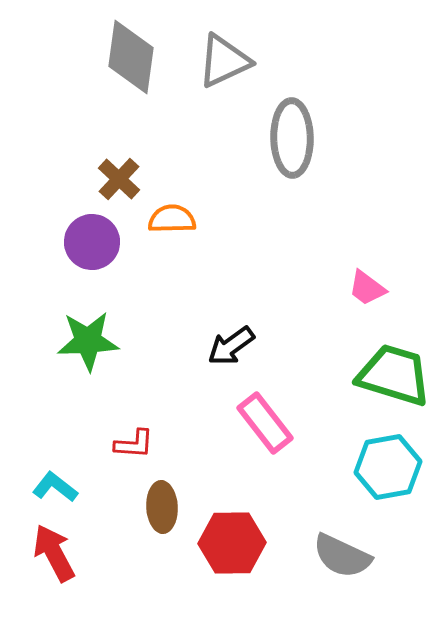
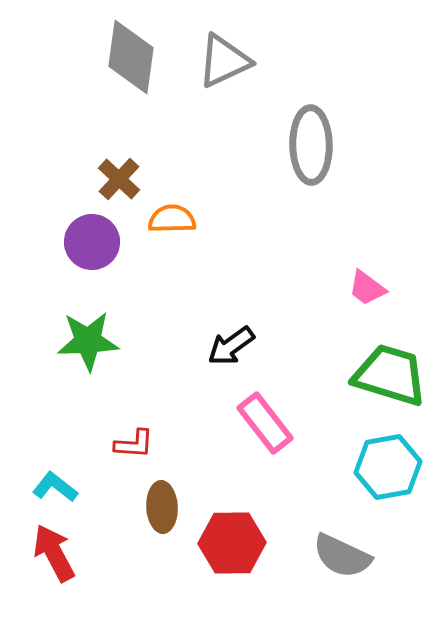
gray ellipse: moved 19 px right, 7 px down
green trapezoid: moved 4 px left
